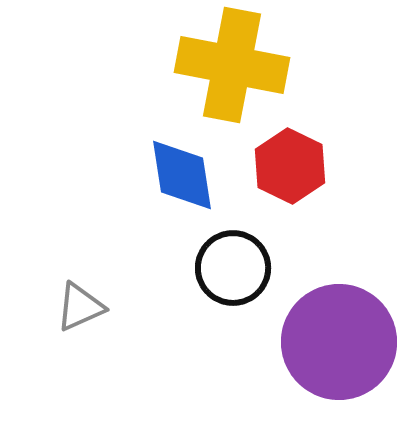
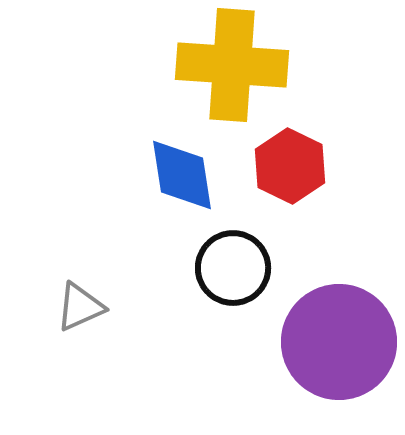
yellow cross: rotated 7 degrees counterclockwise
